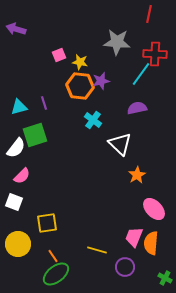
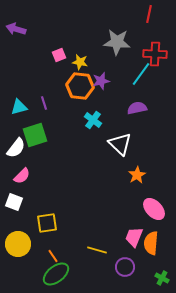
green cross: moved 3 px left
